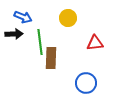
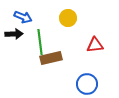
red triangle: moved 2 px down
brown rectangle: rotated 75 degrees clockwise
blue circle: moved 1 px right, 1 px down
